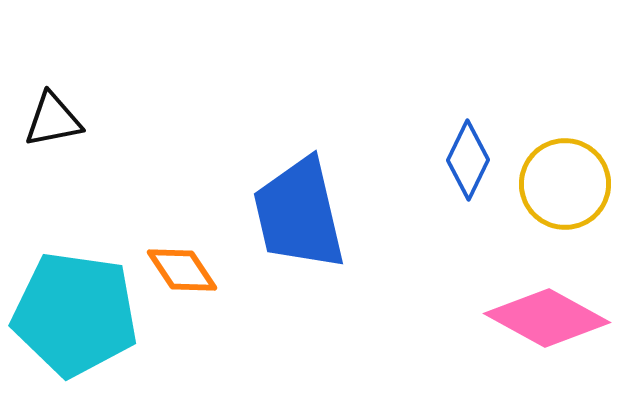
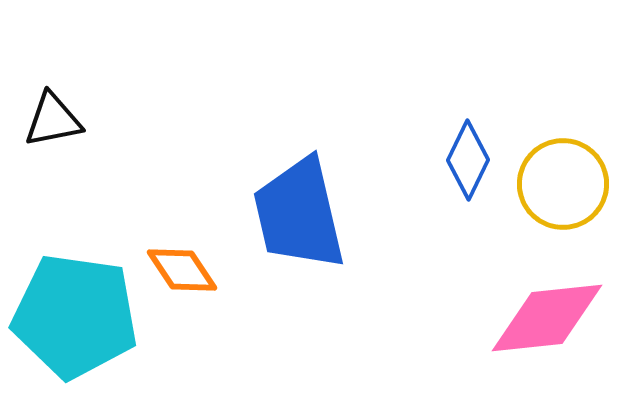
yellow circle: moved 2 px left
cyan pentagon: moved 2 px down
pink diamond: rotated 35 degrees counterclockwise
